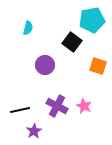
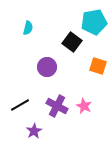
cyan pentagon: moved 2 px right, 2 px down
purple circle: moved 2 px right, 2 px down
black line: moved 5 px up; rotated 18 degrees counterclockwise
